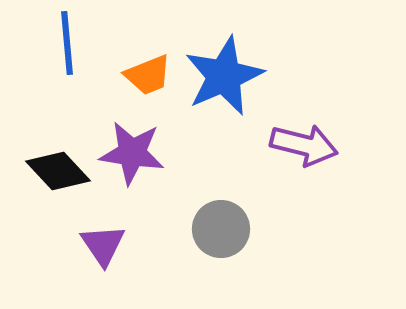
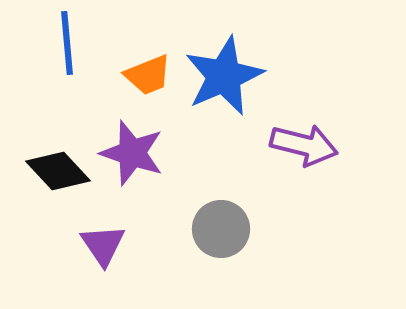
purple star: rotated 10 degrees clockwise
